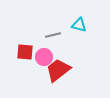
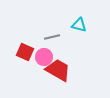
gray line: moved 1 px left, 2 px down
red square: rotated 18 degrees clockwise
red trapezoid: rotated 68 degrees clockwise
